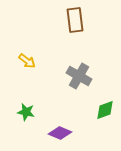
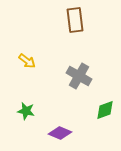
green star: moved 1 px up
